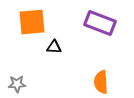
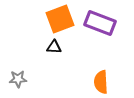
orange square: moved 28 px right, 3 px up; rotated 16 degrees counterclockwise
gray star: moved 1 px right, 5 px up
